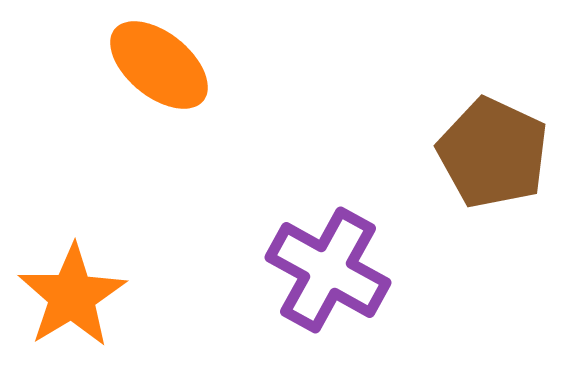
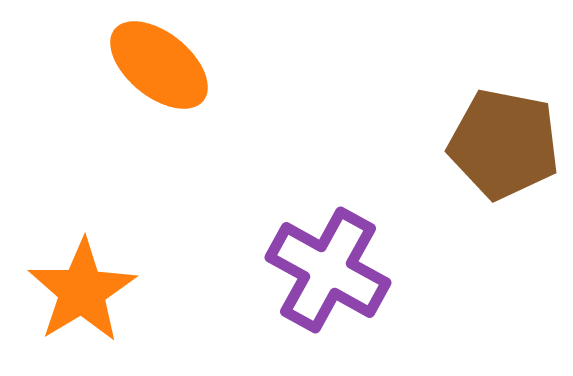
brown pentagon: moved 11 px right, 9 px up; rotated 14 degrees counterclockwise
orange star: moved 10 px right, 5 px up
